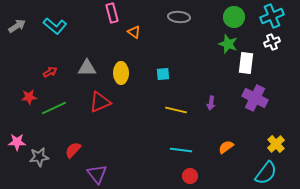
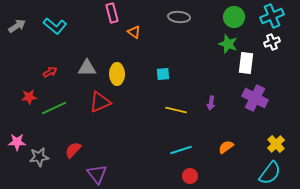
yellow ellipse: moved 4 px left, 1 px down
cyan line: rotated 25 degrees counterclockwise
cyan semicircle: moved 4 px right
